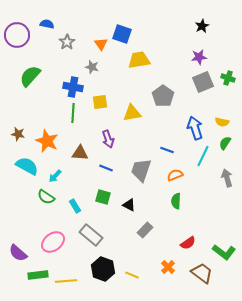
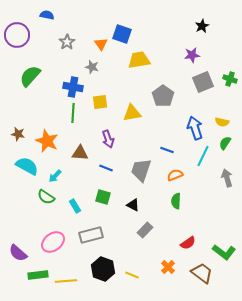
blue semicircle at (47, 24): moved 9 px up
purple star at (199, 57): moved 7 px left, 2 px up
green cross at (228, 78): moved 2 px right, 1 px down
black triangle at (129, 205): moved 4 px right
gray rectangle at (91, 235): rotated 55 degrees counterclockwise
